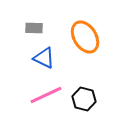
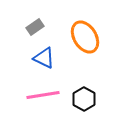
gray rectangle: moved 1 px right, 1 px up; rotated 36 degrees counterclockwise
pink line: moved 3 px left; rotated 16 degrees clockwise
black hexagon: rotated 15 degrees clockwise
